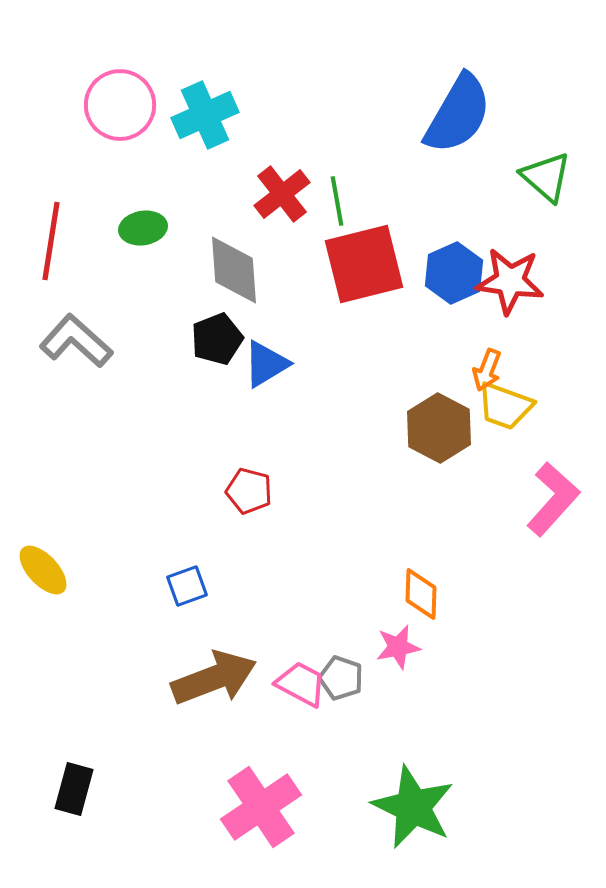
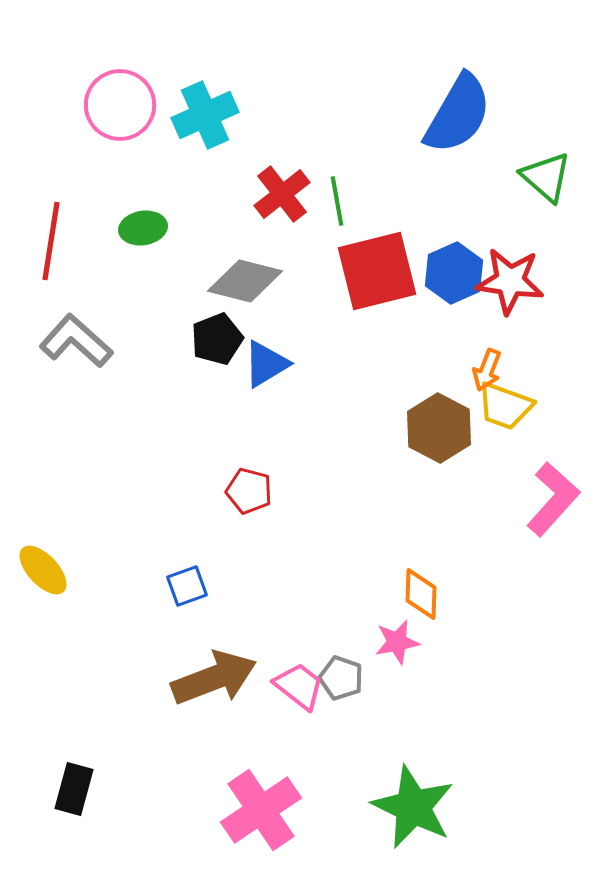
red square: moved 13 px right, 7 px down
gray diamond: moved 11 px right, 11 px down; rotated 72 degrees counterclockwise
pink star: moved 1 px left, 5 px up
pink trapezoid: moved 2 px left, 2 px down; rotated 10 degrees clockwise
pink cross: moved 3 px down
